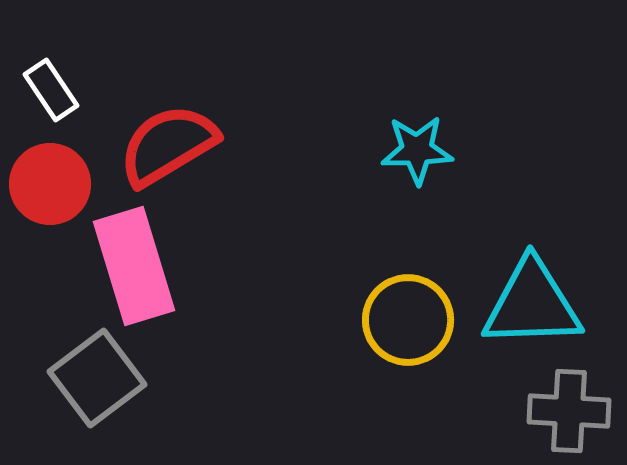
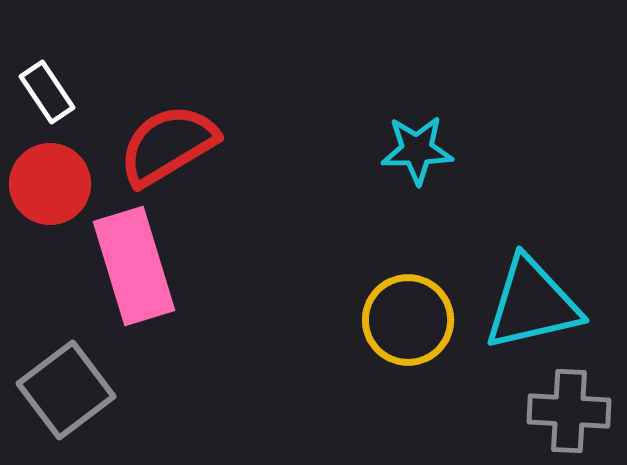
white rectangle: moved 4 px left, 2 px down
cyan triangle: rotated 11 degrees counterclockwise
gray square: moved 31 px left, 12 px down
